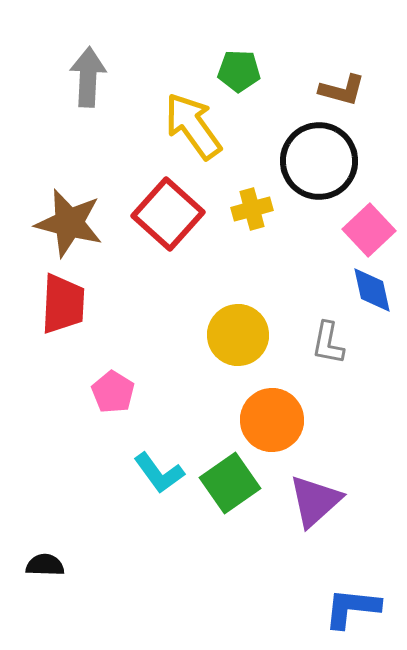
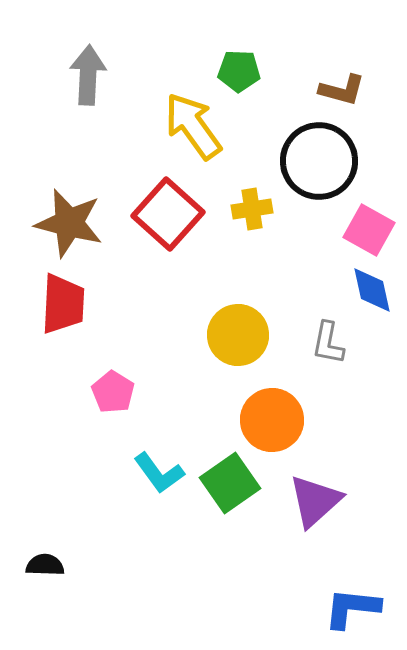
gray arrow: moved 2 px up
yellow cross: rotated 6 degrees clockwise
pink square: rotated 18 degrees counterclockwise
